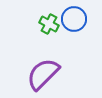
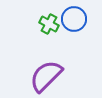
purple semicircle: moved 3 px right, 2 px down
